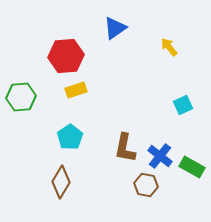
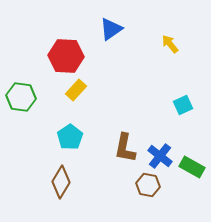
blue triangle: moved 4 px left, 1 px down
yellow arrow: moved 1 px right, 3 px up
red hexagon: rotated 8 degrees clockwise
yellow rectangle: rotated 30 degrees counterclockwise
green hexagon: rotated 12 degrees clockwise
brown hexagon: moved 2 px right
